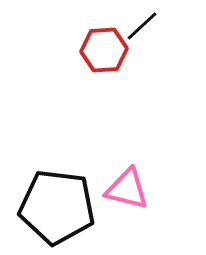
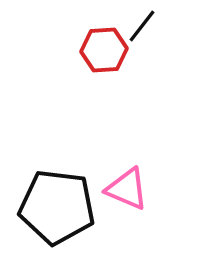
black line: rotated 9 degrees counterclockwise
pink triangle: rotated 9 degrees clockwise
